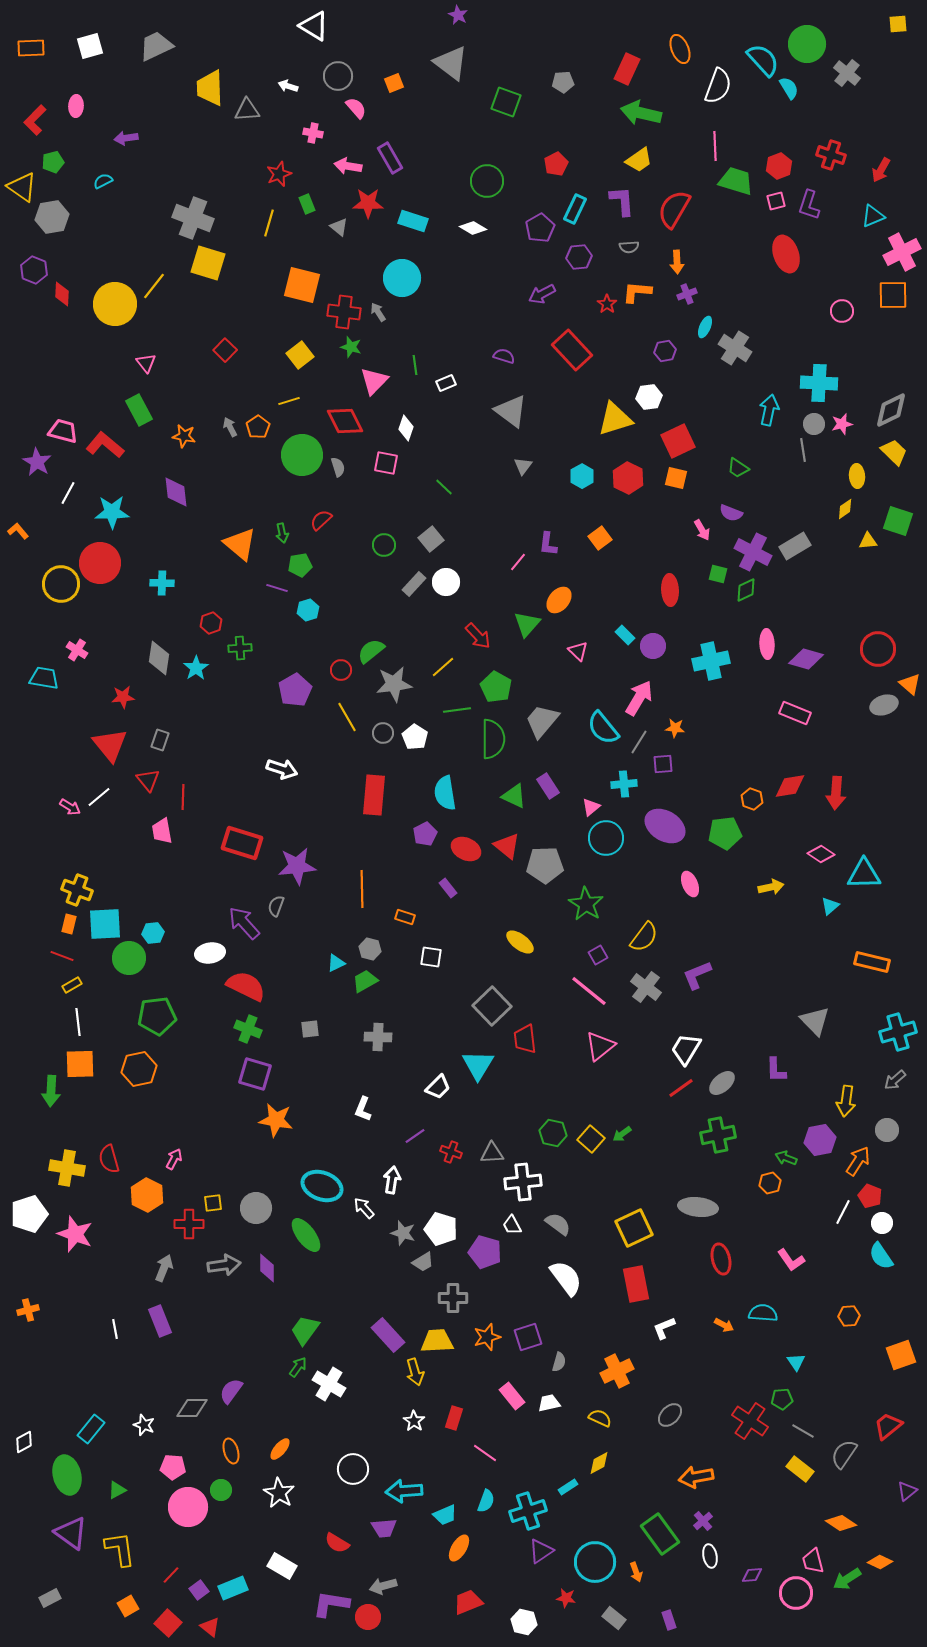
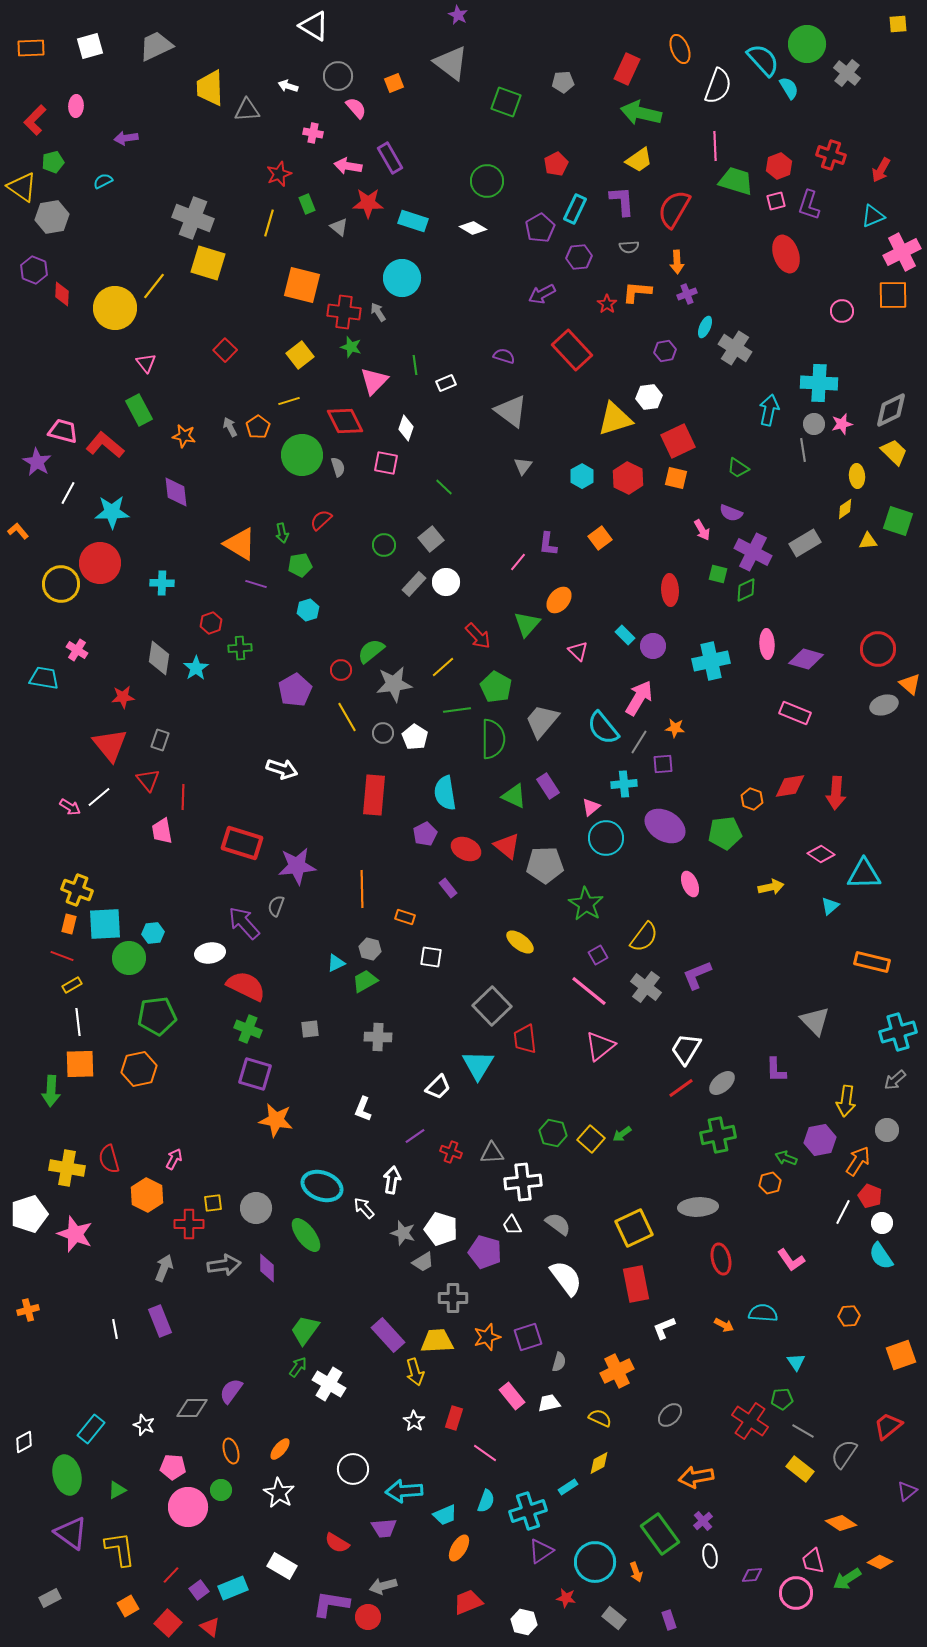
yellow circle at (115, 304): moved 4 px down
orange triangle at (240, 544): rotated 9 degrees counterclockwise
gray rectangle at (795, 546): moved 10 px right, 3 px up
purple line at (277, 588): moved 21 px left, 4 px up
gray ellipse at (698, 1207): rotated 9 degrees counterclockwise
